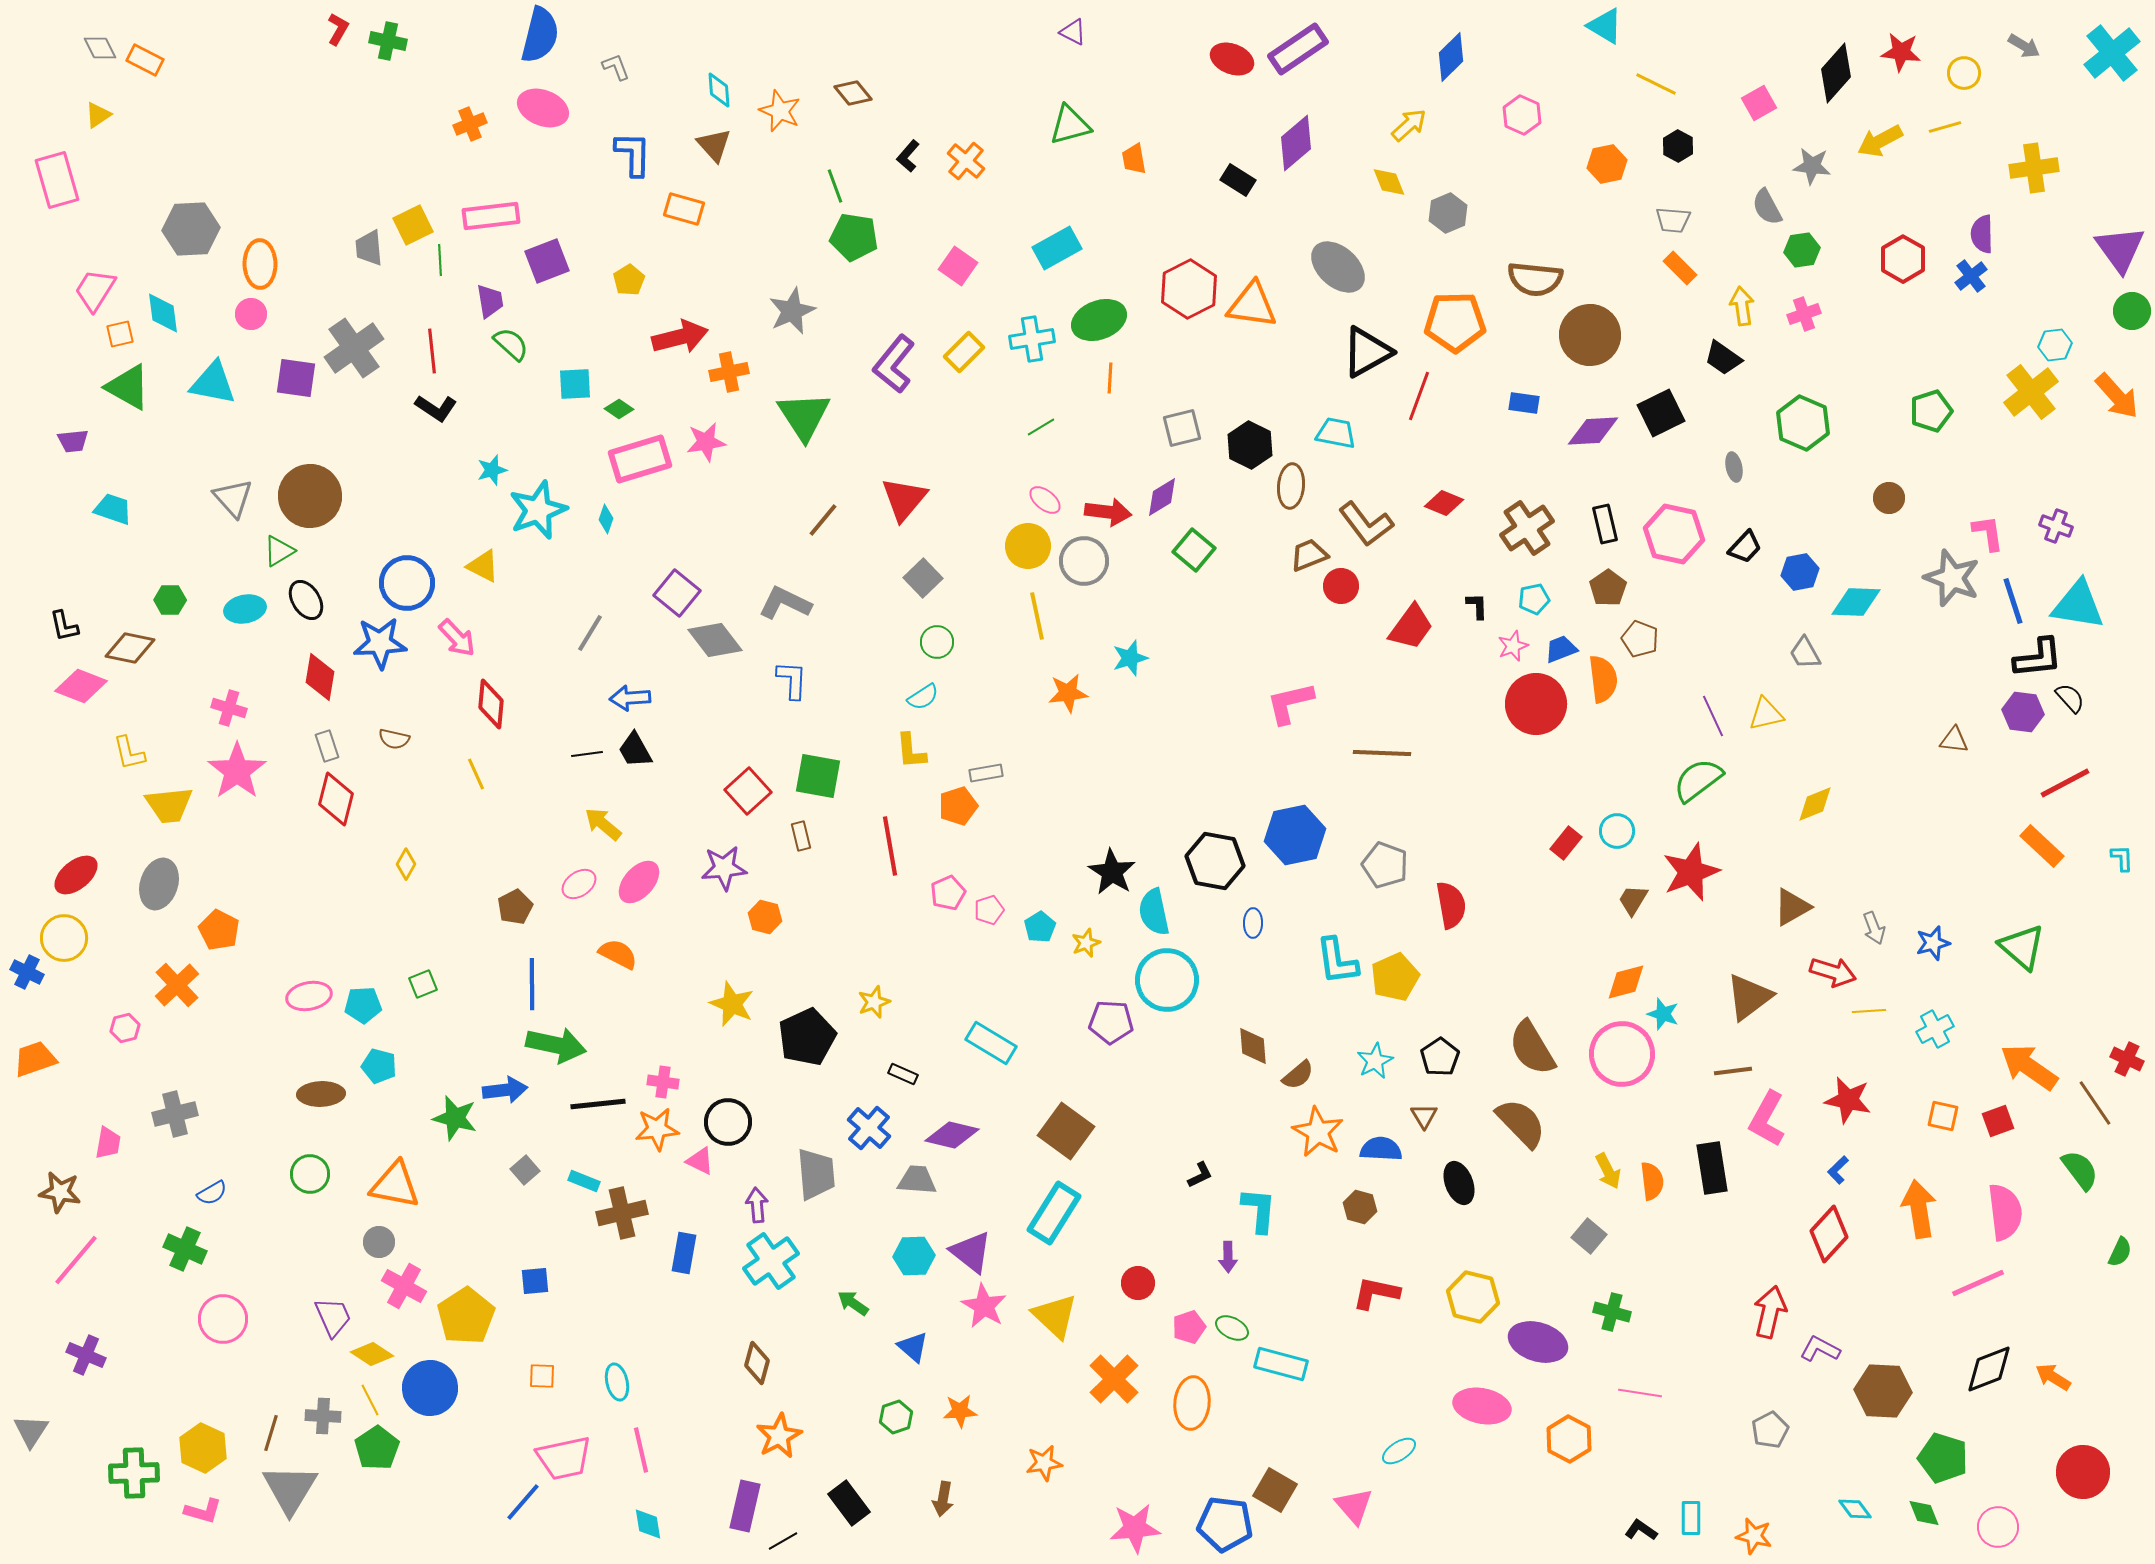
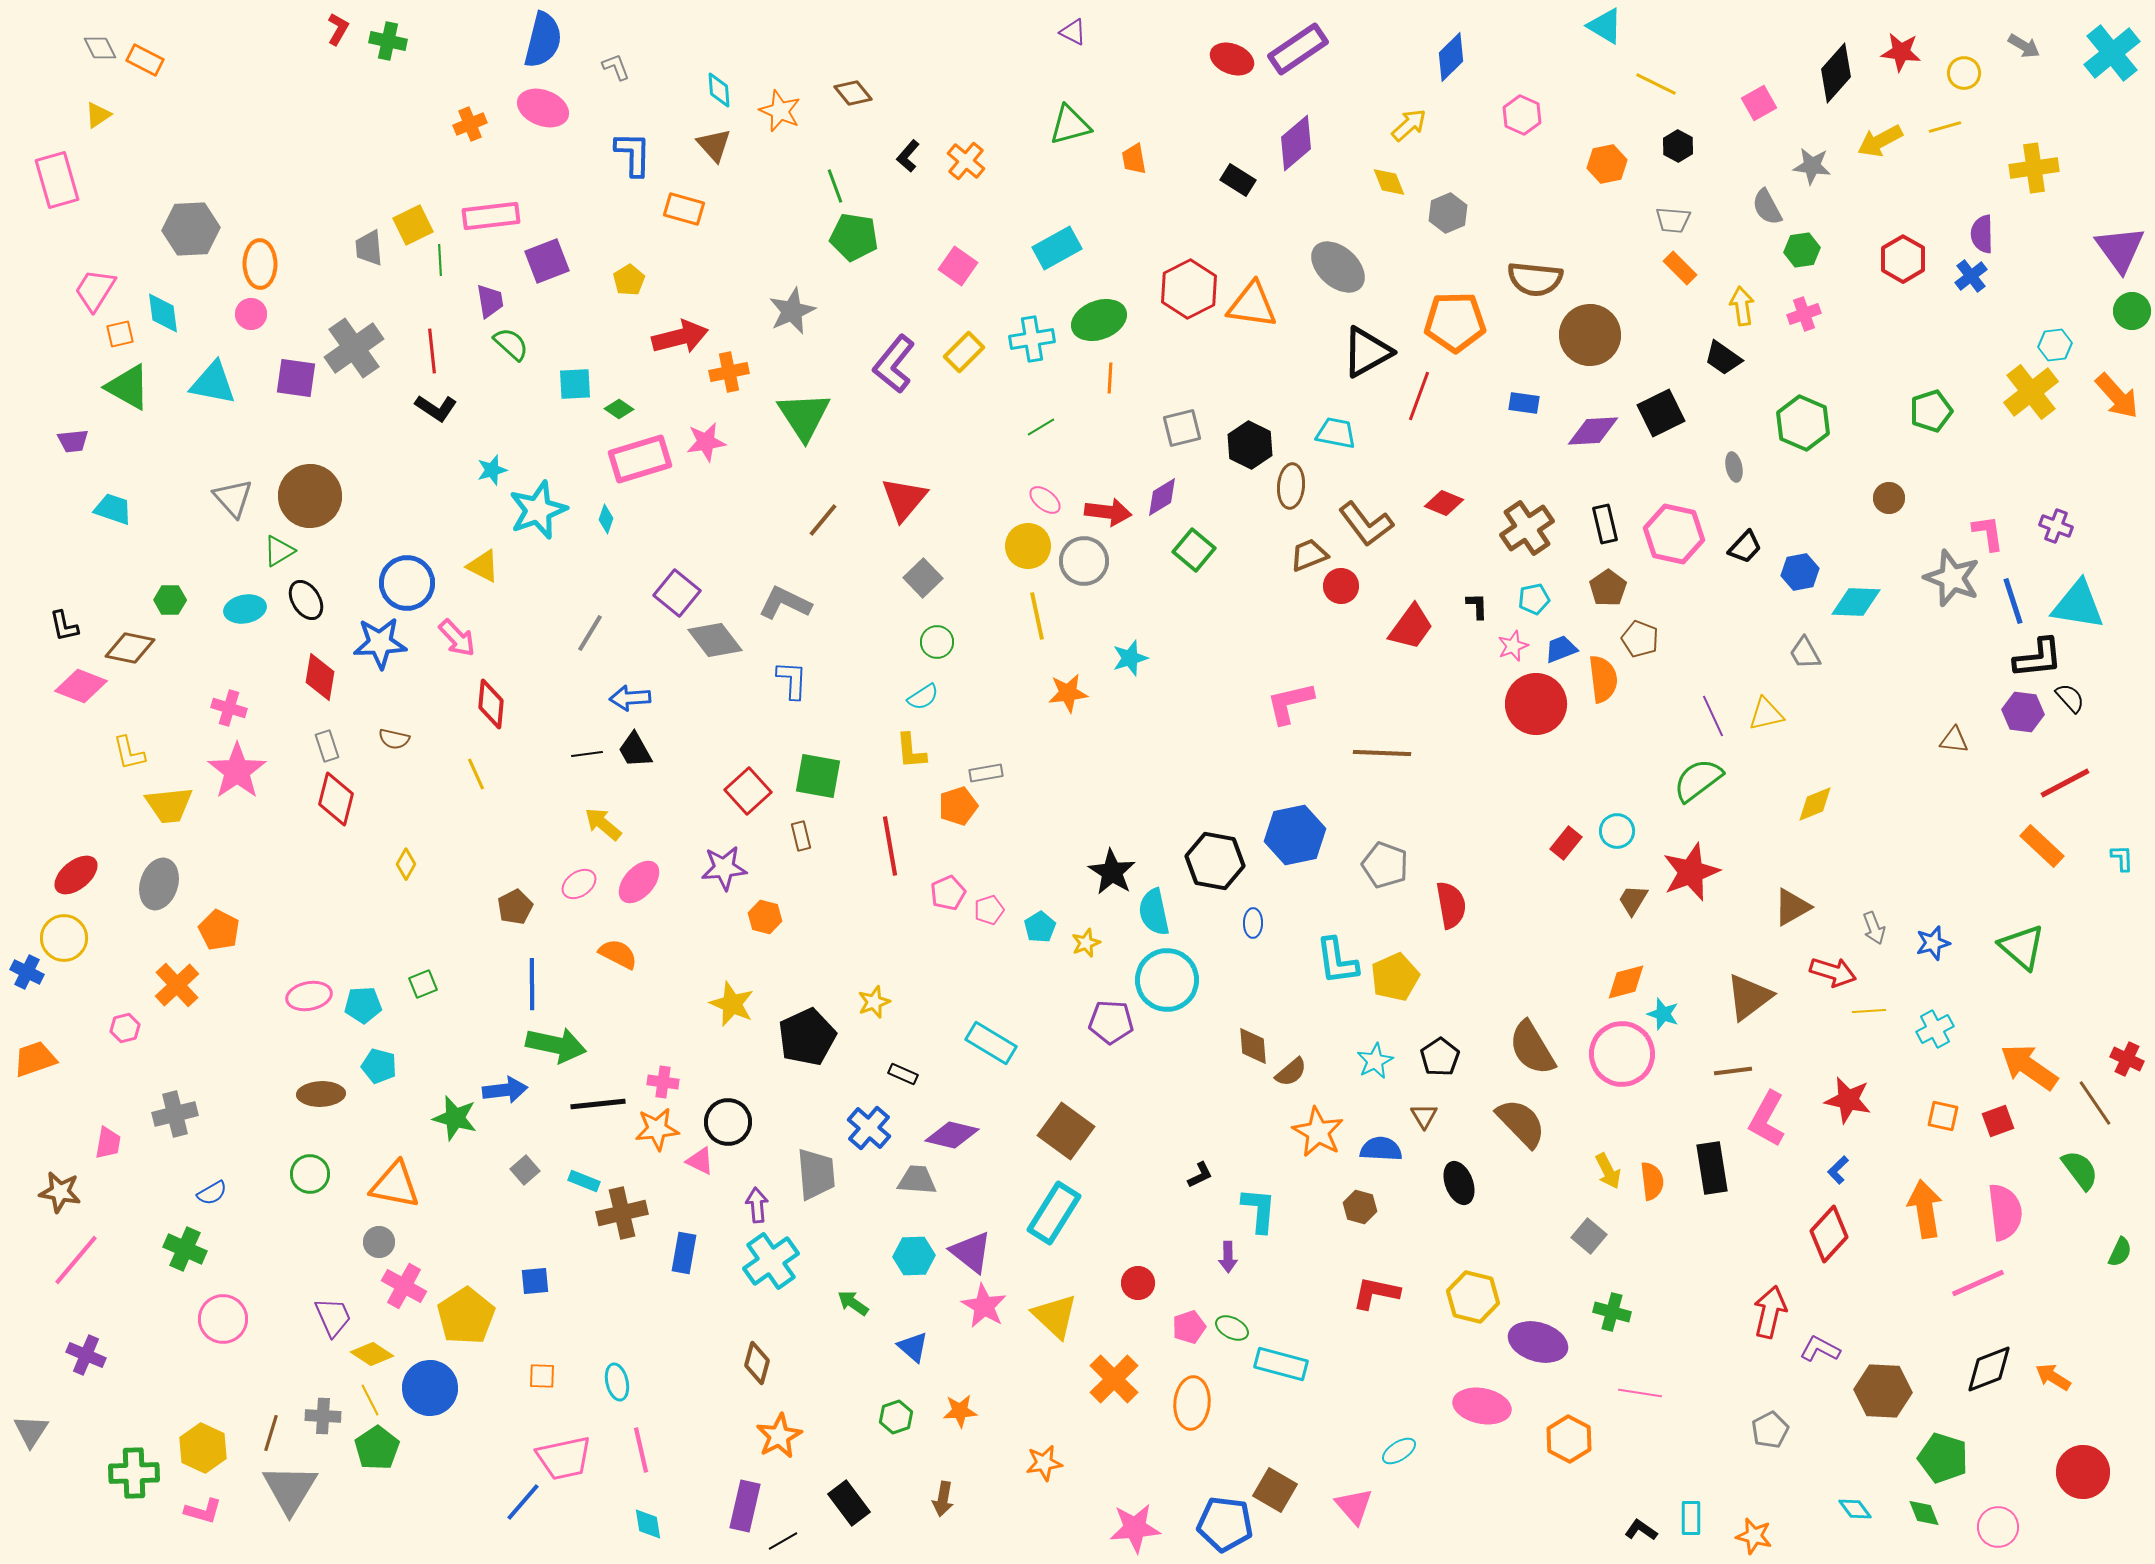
blue semicircle at (540, 35): moved 3 px right, 5 px down
brown semicircle at (1298, 1075): moved 7 px left, 3 px up
orange arrow at (1919, 1209): moved 6 px right
